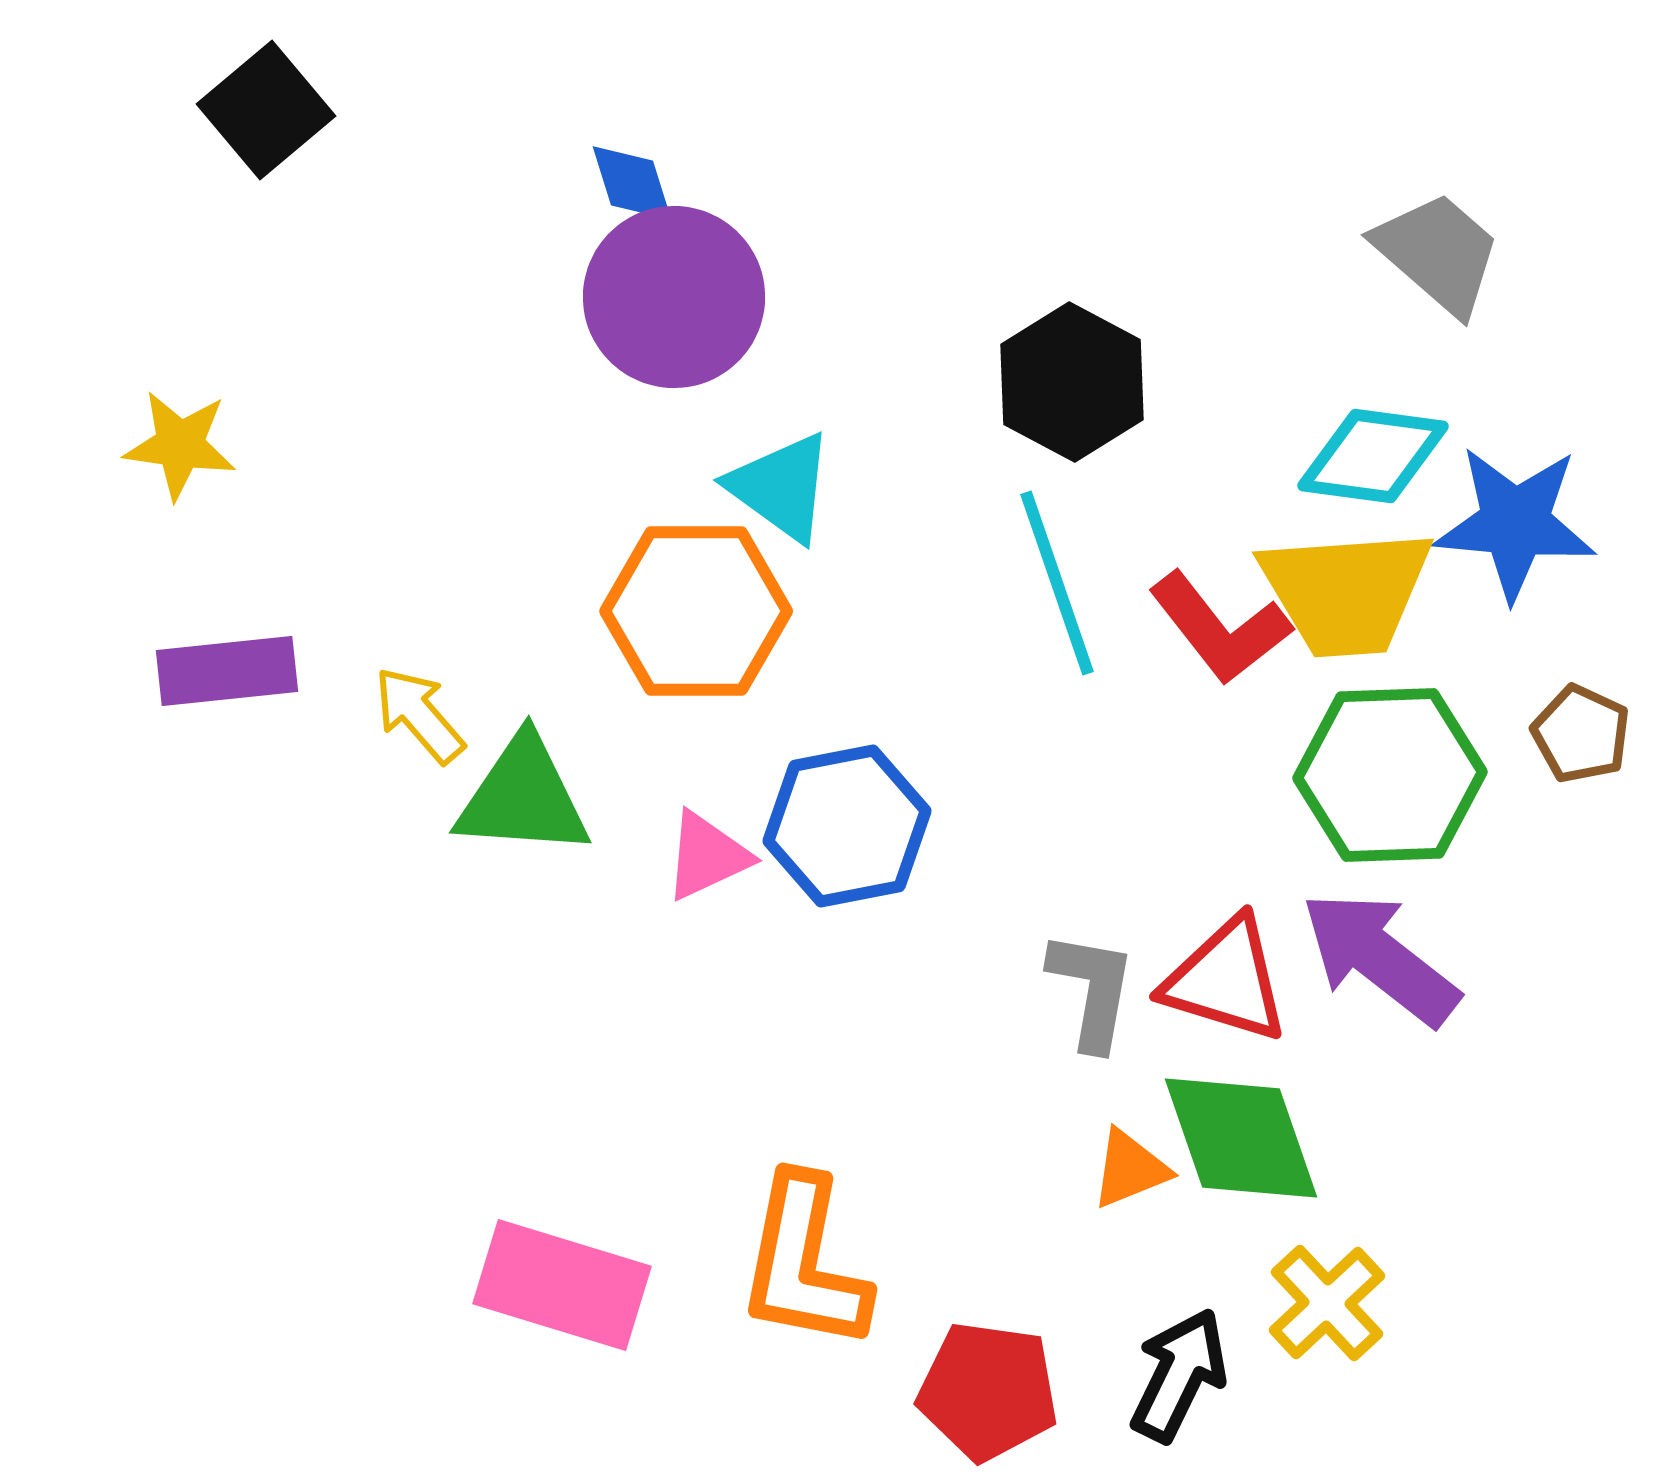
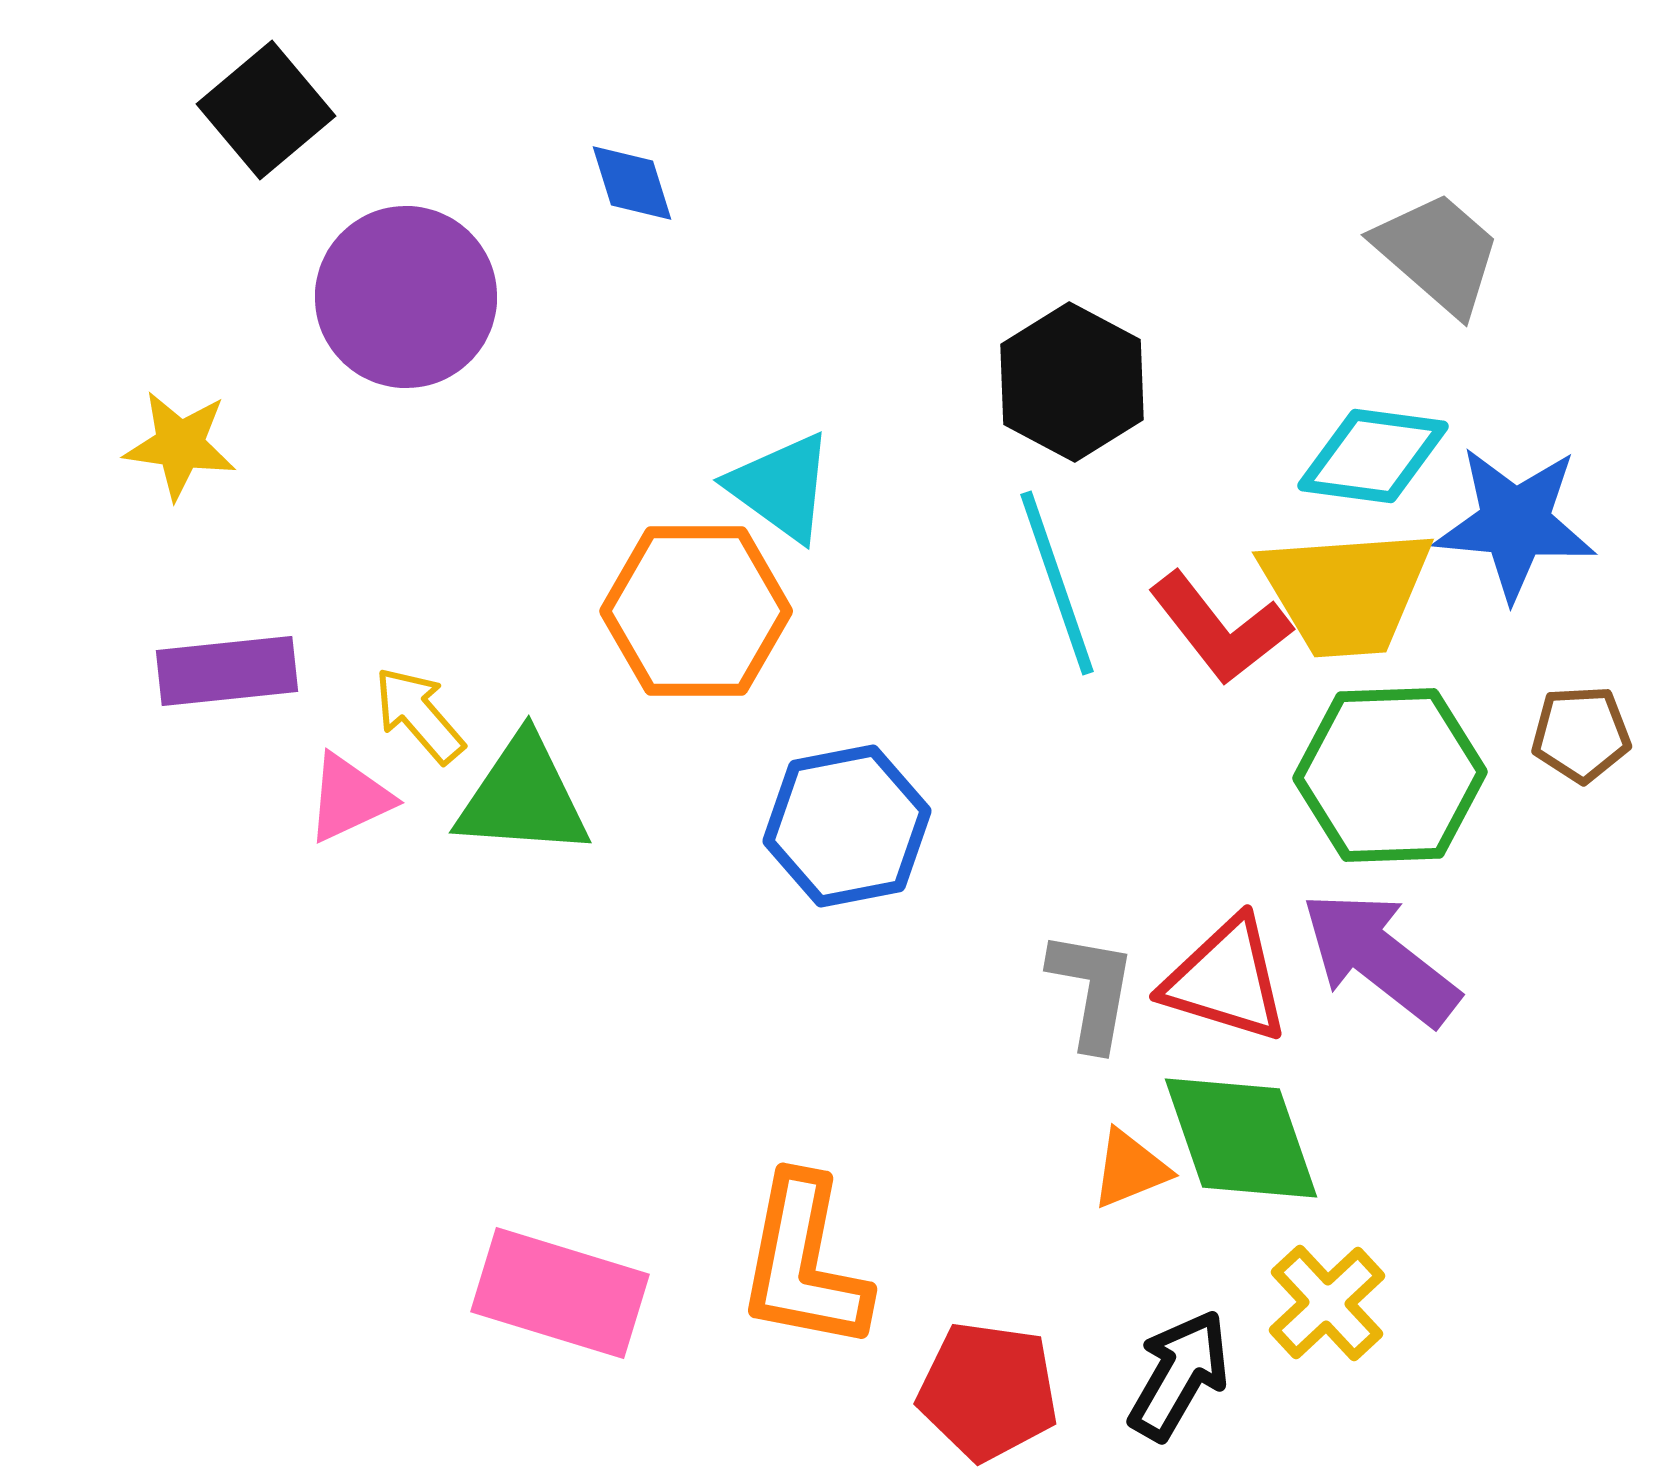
purple circle: moved 268 px left
brown pentagon: rotated 28 degrees counterclockwise
pink triangle: moved 358 px left, 58 px up
pink rectangle: moved 2 px left, 8 px down
black arrow: rotated 4 degrees clockwise
